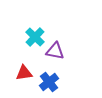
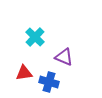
purple triangle: moved 9 px right, 6 px down; rotated 12 degrees clockwise
blue cross: rotated 36 degrees counterclockwise
